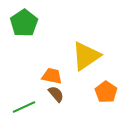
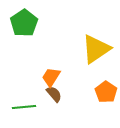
yellow triangle: moved 10 px right, 7 px up
orange trapezoid: moved 1 px left, 1 px down; rotated 70 degrees counterclockwise
brown semicircle: moved 2 px left
green line: rotated 20 degrees clockwise
